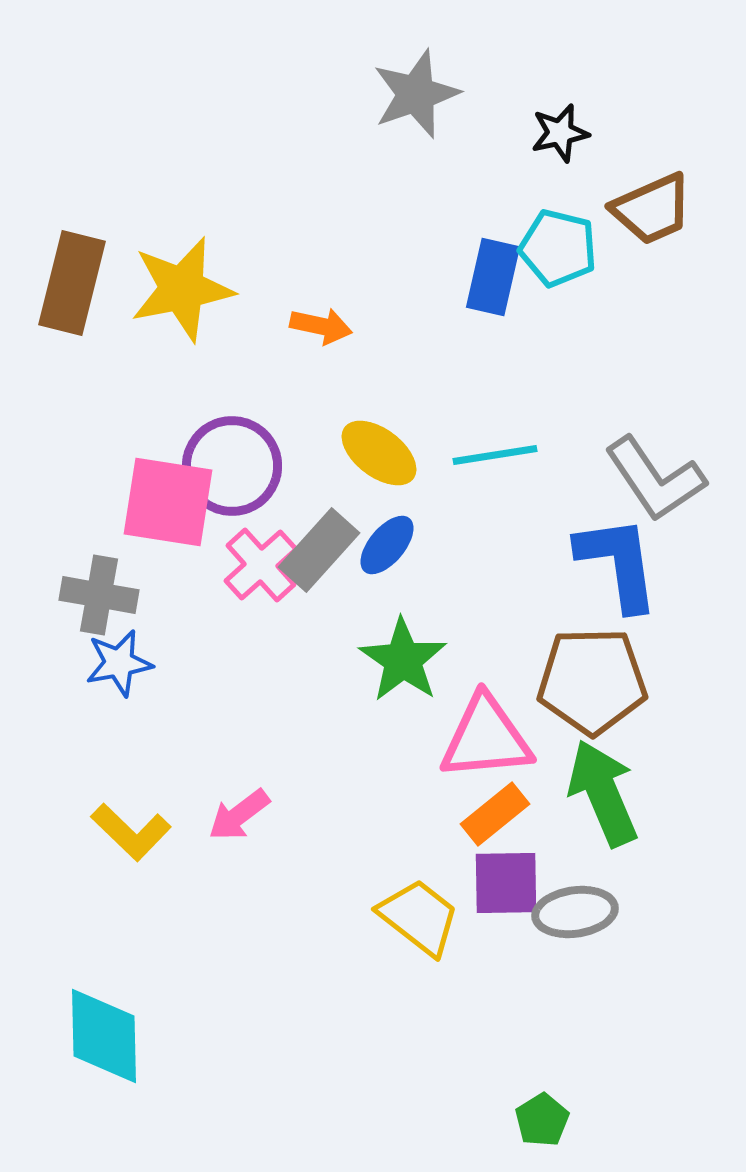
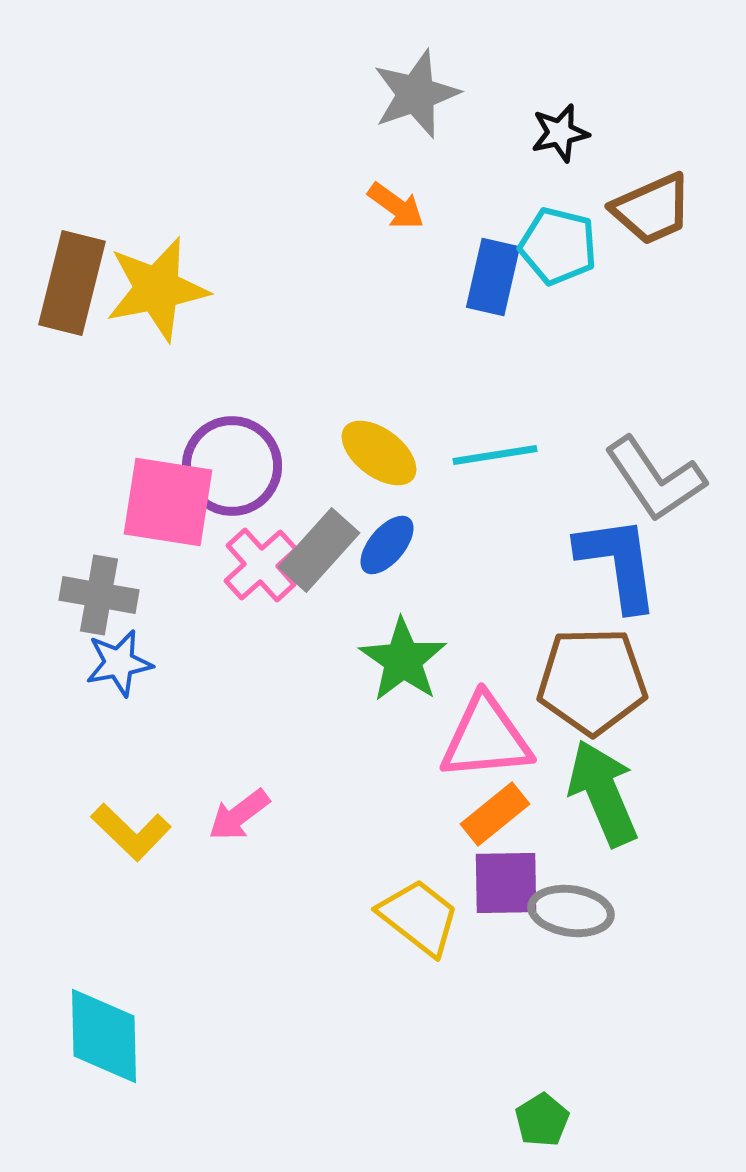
cyan pentagon: moved 2 px up
yellow star: moved 25 px left
orange arrow: moved 75 px right, 120 px up; rotated 24 degrees clockwise
gray ellipse: moved 4 px left, 1 px up; rotated 16 degrees clockwise
